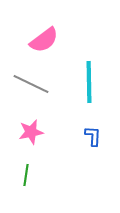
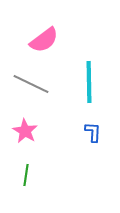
pink star: moved 6 px left, 1 px up; rotated 30 degrees counterclockwise
blue L-shape: moved 4 px up
